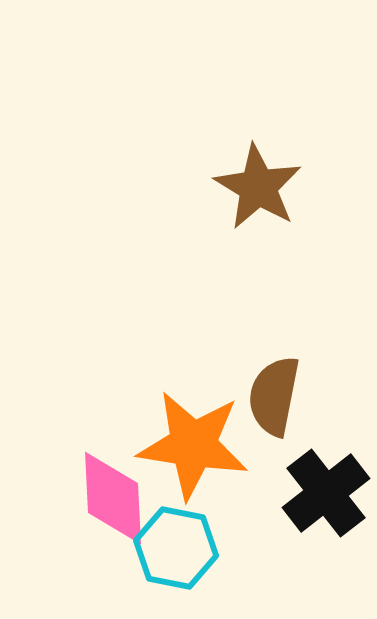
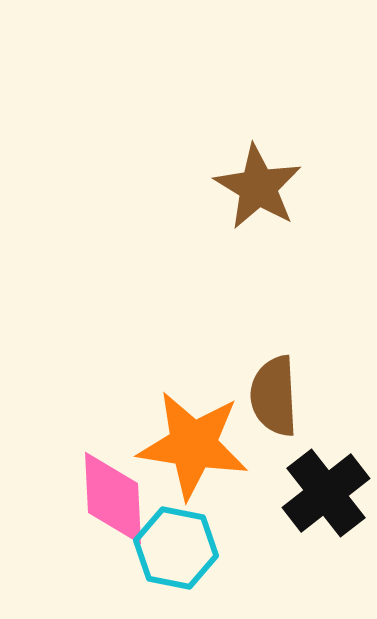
brown semicircle: rotated 14 degrees counterclockwise
